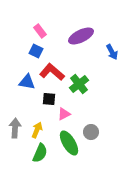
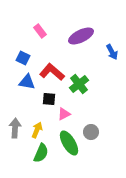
blue square: moved 13 px left, 7 px down
green semicircle: moved 1 px right
